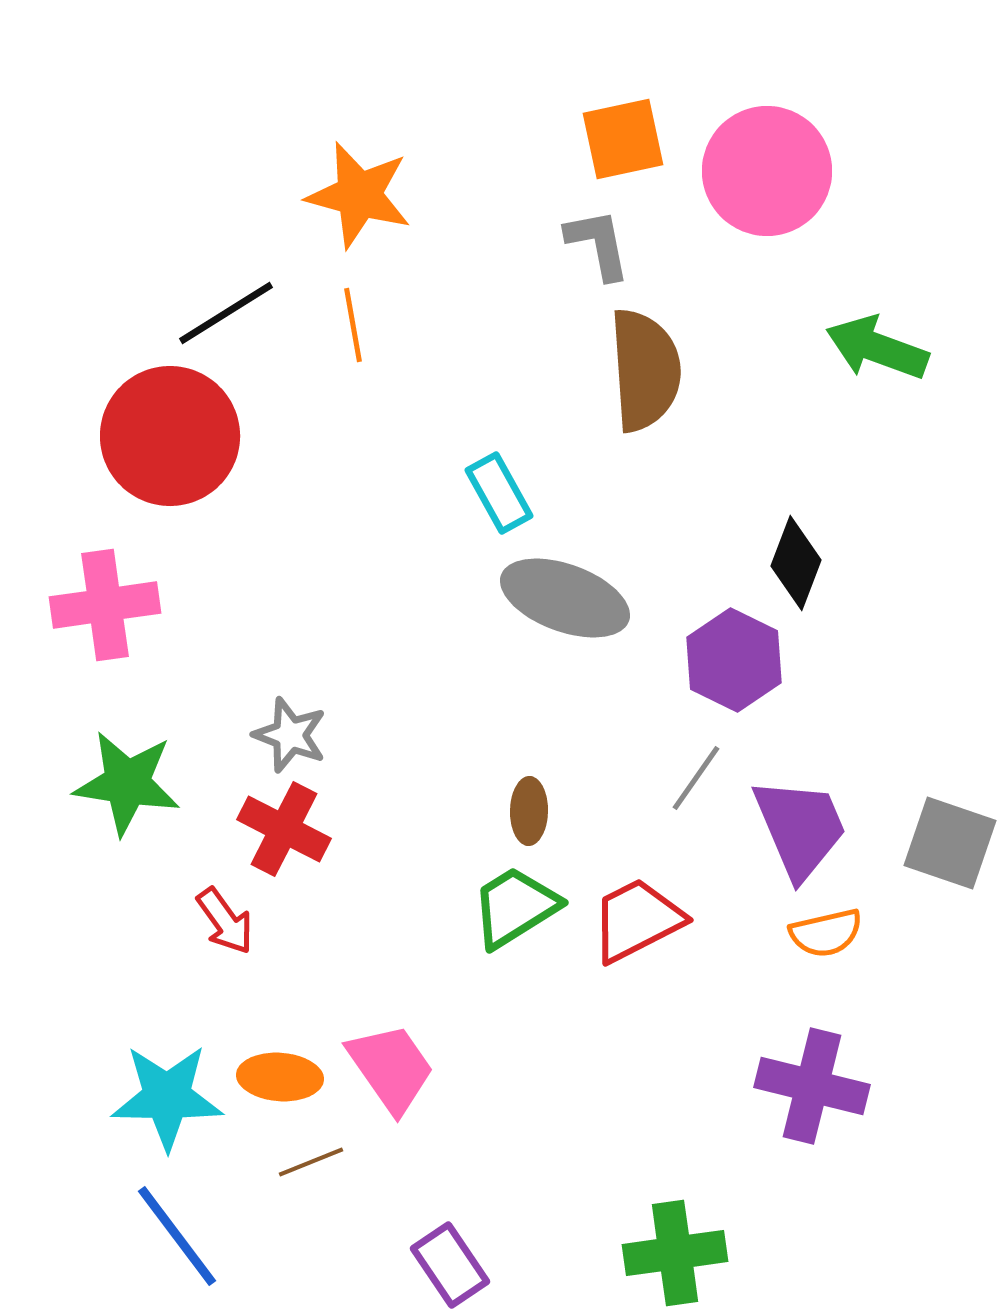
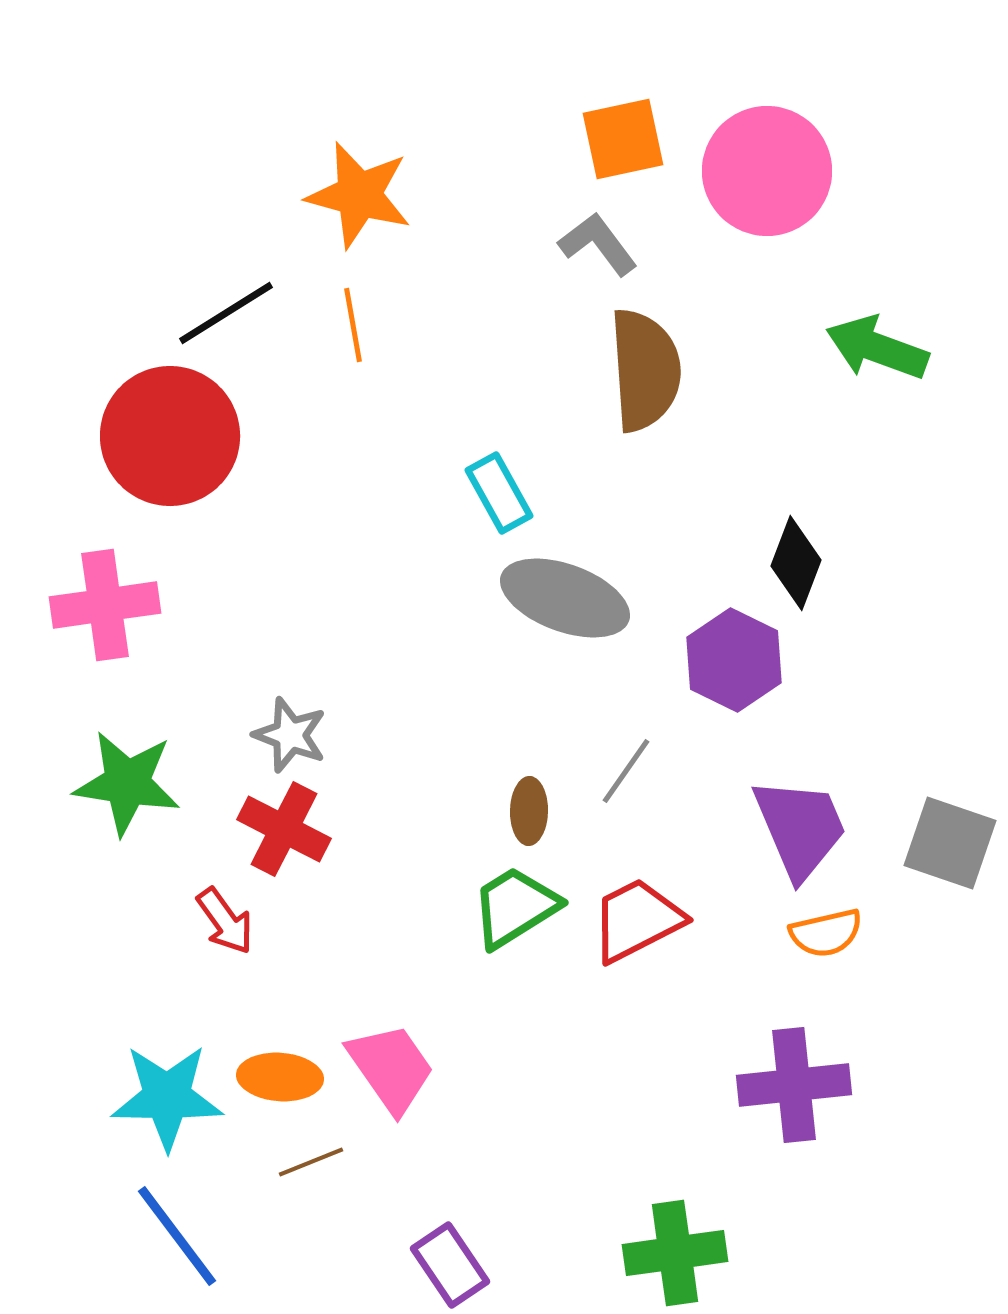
gray L-shape: rotated 26 degrees counterclockwise
gray line: moved 70 px left, 7 px up
purple cross: moved 18 px left, 1 px up; rotated 20 degrees counterclockwise
